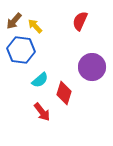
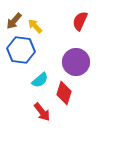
purple circle: moved 16 px left, 5 px up
